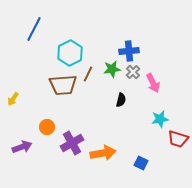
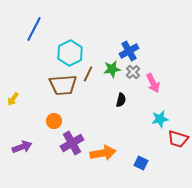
blue cross: rotated 24 degrees counterclockwise
orange circle: moved 7 px right, 6 px up
